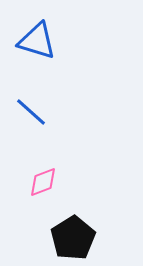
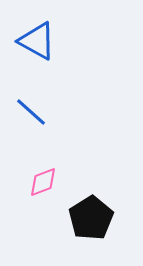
blue triangle: rotated 12 degrees clockwise
black pentagon: moved 18 px right, 20 px up
